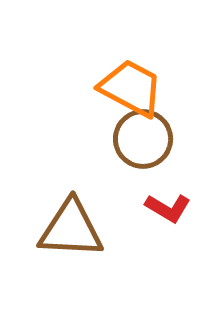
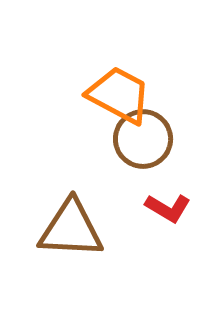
orange trapezoid: moved 12 px left, 7 px down
